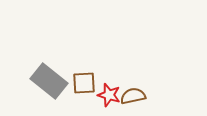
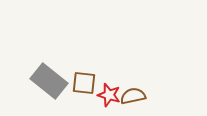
brown square: rotated 10 degrees clockwise
